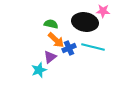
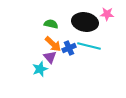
pink star: moved 4 px right, 3 px down
orange arrow: moved 3 px left, 4 px down
cyan line: moved 4 px left, 1 px up
purple triangle: rotated 32 degrees counterclockwise
cyan star: moved 1 px right, 1 px up
